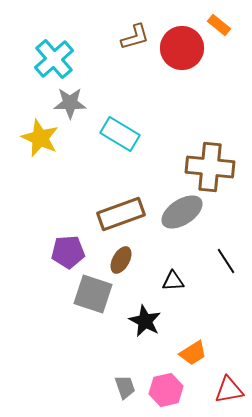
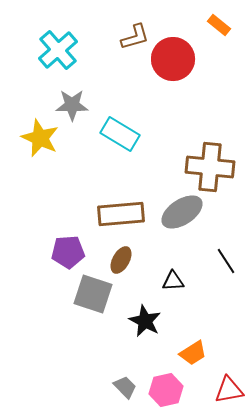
red circle: moved 9 px left, 11 px down
cyan cross: moved 4 px right, 9 px up
gray star: moved 2 px right, 2 px down
brown rectangle: rotated 15 degrees clockwise
gray trapezoid: rotated 25 degrees counterclockwise
